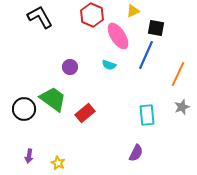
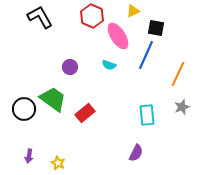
red hexagon: moved 1 px down
